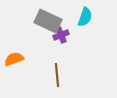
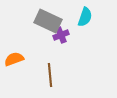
brown line: moved 7 px left
